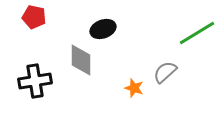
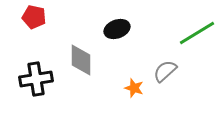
black ellipse: moved 14 px right
gray semicircle: moved 1 px up
black cross: moved 1 px right, 2 px up
